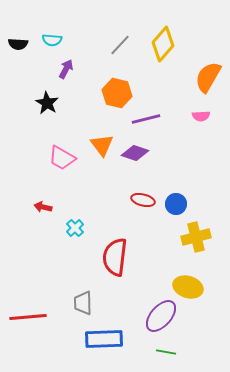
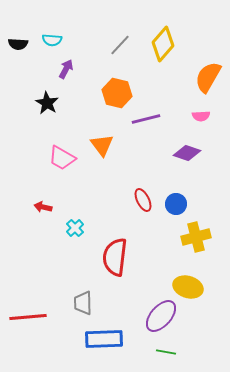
purple diamond: moved 52 px right
red ellipse: rotated 50 degrees clockwise
